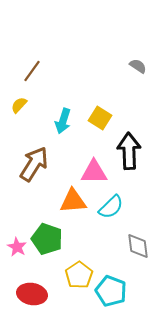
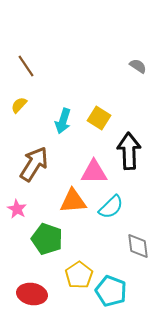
brown line: moved 6 px left, 5 px up; rotated 70 degrees counterclockwise
yellow square: moved 1 px left
pink star: moved 38 px up
